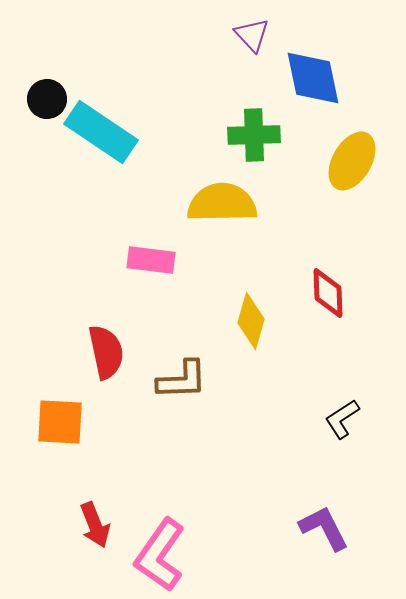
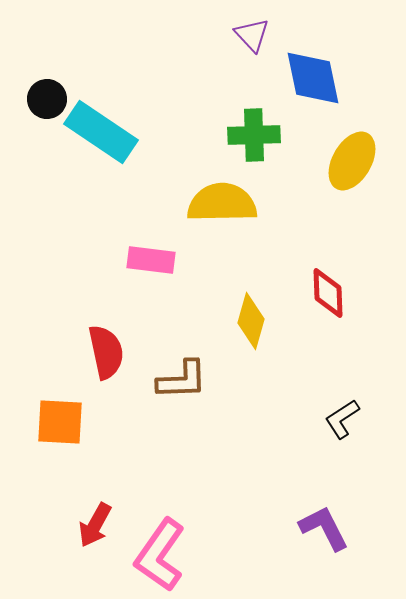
red arrow: rotated 51 degrees clockwise
